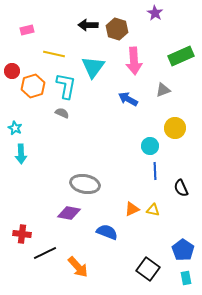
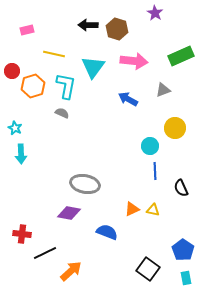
pink arrow: rotated 80 degrees counterclockwise
orange arrow: moved 7 px left, 4 px down; rotated 90 degrees counterclockwise
